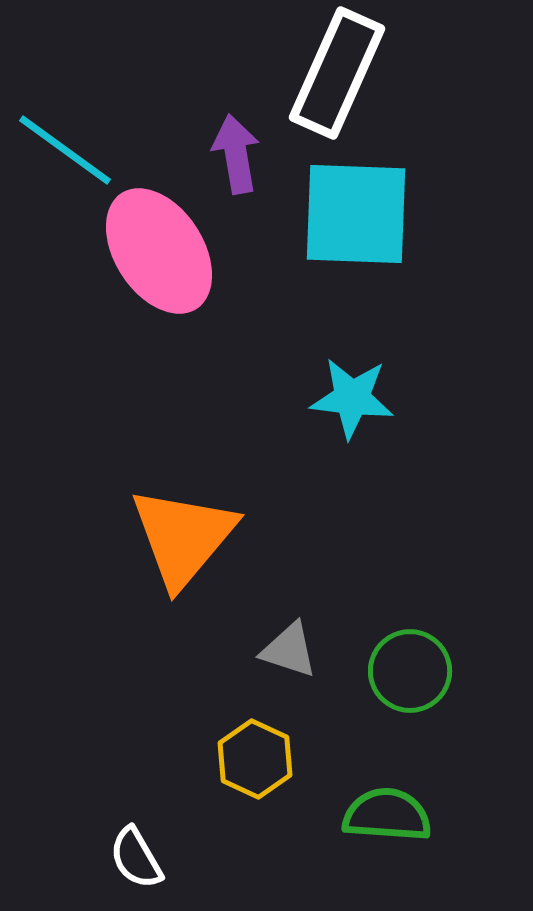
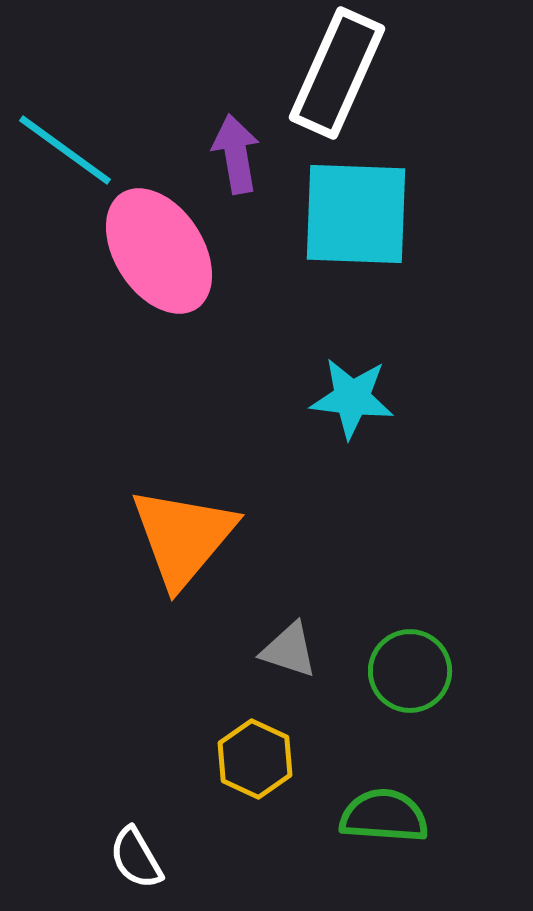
green semicircle: moved 3 px left, 1 px down
